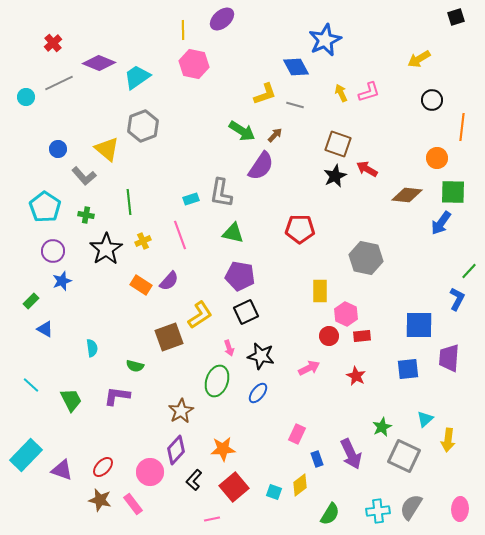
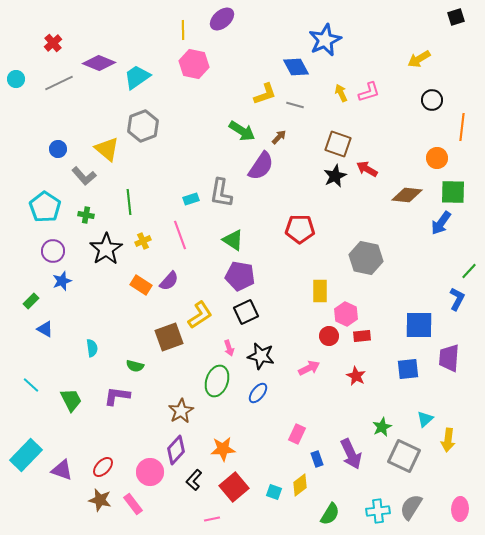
cyan circle at (26, 97): moved 10 px left, 18 px up
brown arrow at (275, 135): moved 4 px right, 2 px down
green triangle at (233, 233): moved 7 px down; rotated 20 degrees clockwise
